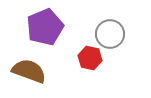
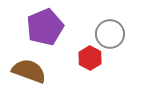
red hexagon: rotated 15 degrees clockwise
